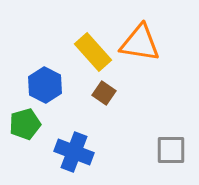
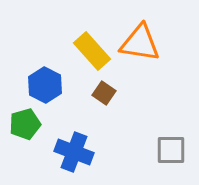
yellow rectangle: moved 1 px left, 1 px up
